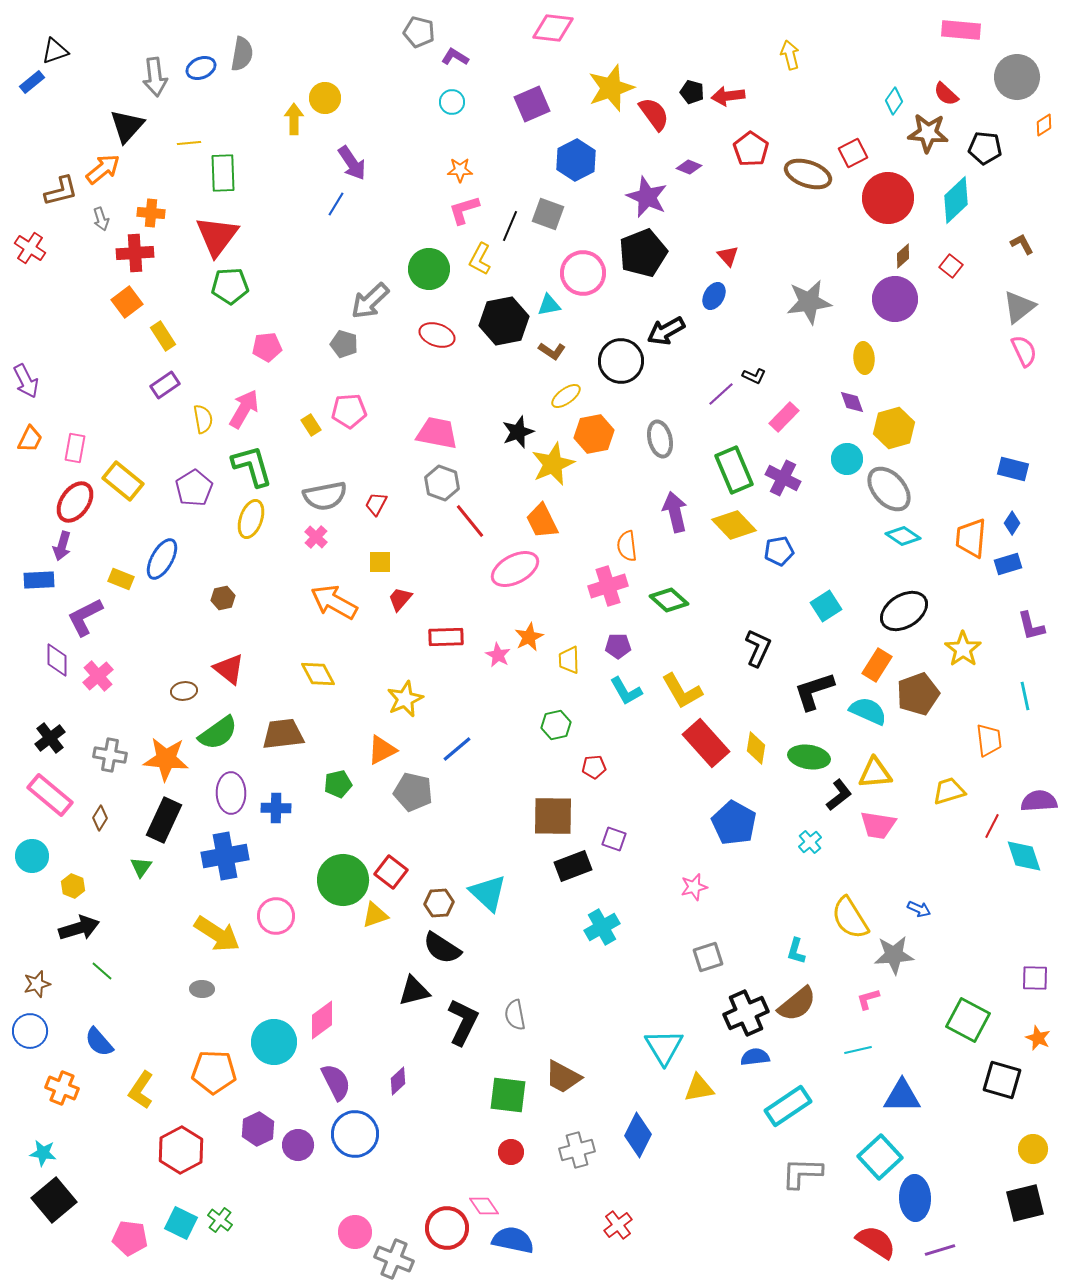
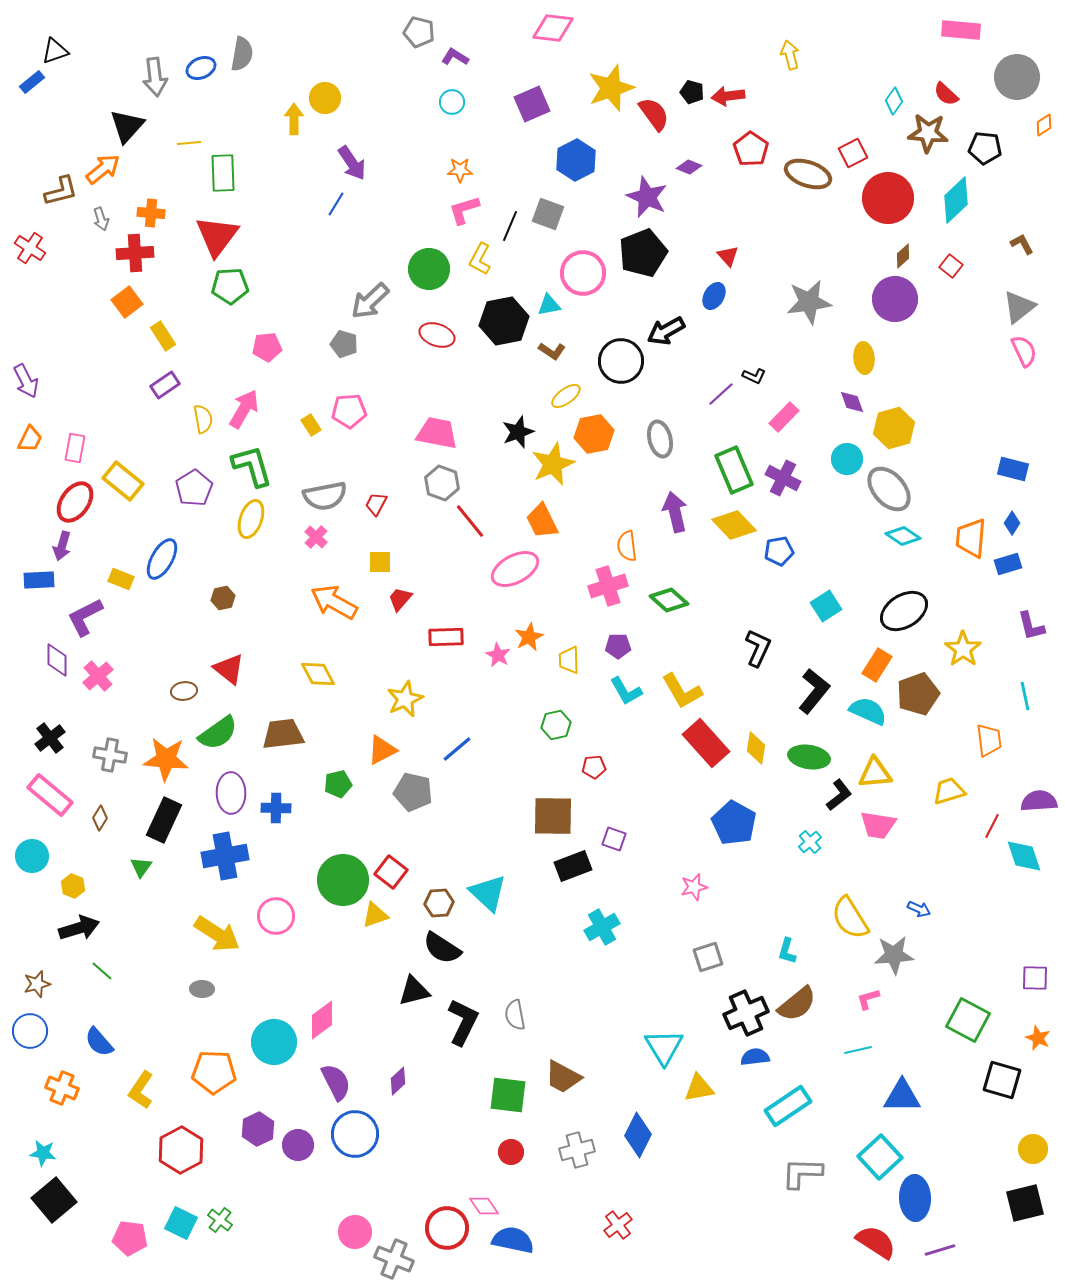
black L-shape at (814, 691): rotated 147 degrees clockwise
cyan L-shape at (796, 951): moved 9 px left
